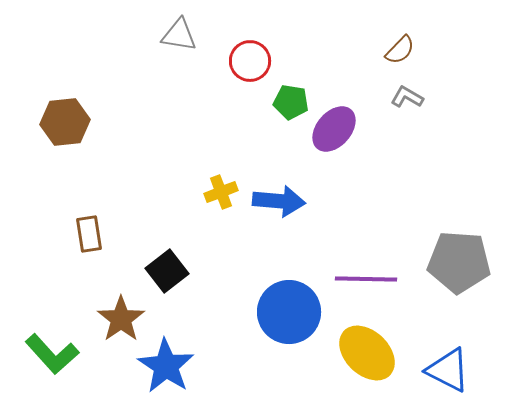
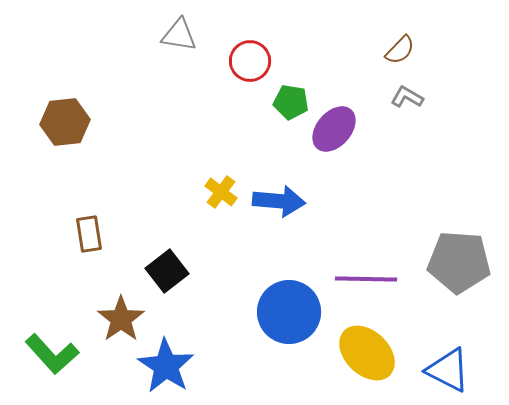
yellow cross: rotated 32 degrees counterclockwise
